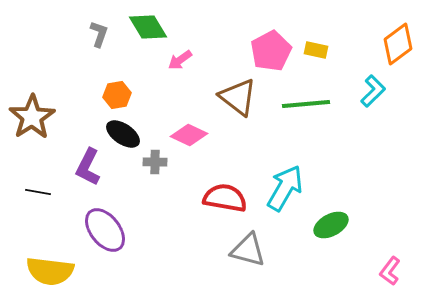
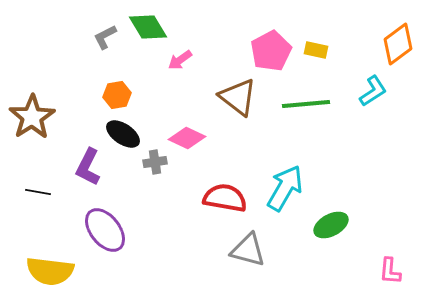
gray L-shape: moved 6 px right, 3 px down; rotated 136 degrees counterclockwise
cyan L-shape: rotated 12 degrees clockwise
pink diamond: moved 2 px left, 3 px down
gray cross: rotated 10 degrees counterclockwise
pink L-shape: rotated 32 degrees counterclockwise
